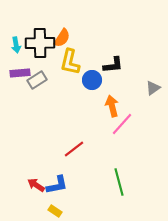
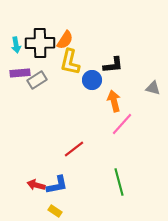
orange semicircle: moved 3 px right, 2 px down
gray triangle: rotated 49 degrees clockwise
orange arrow: moved 2 px right, 5 px up
red arrow: rotated 18 degrees counterclockwise
